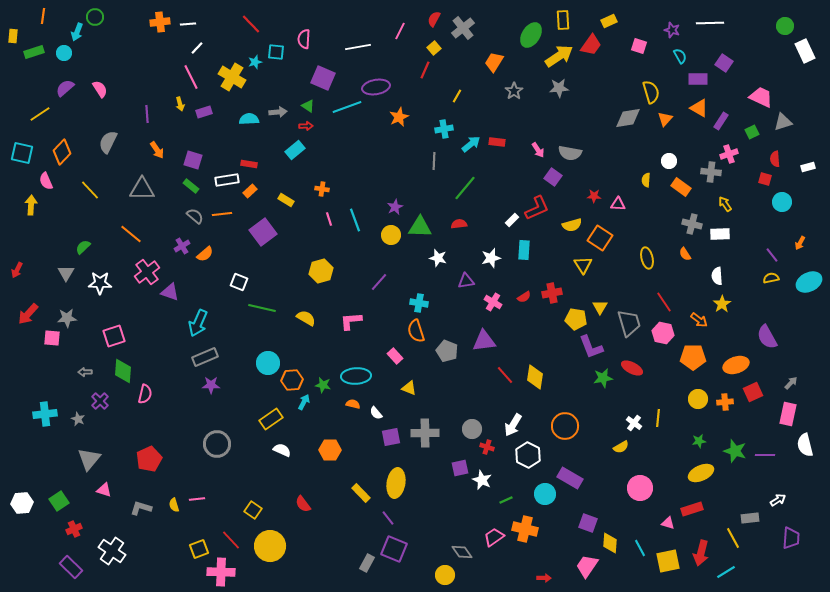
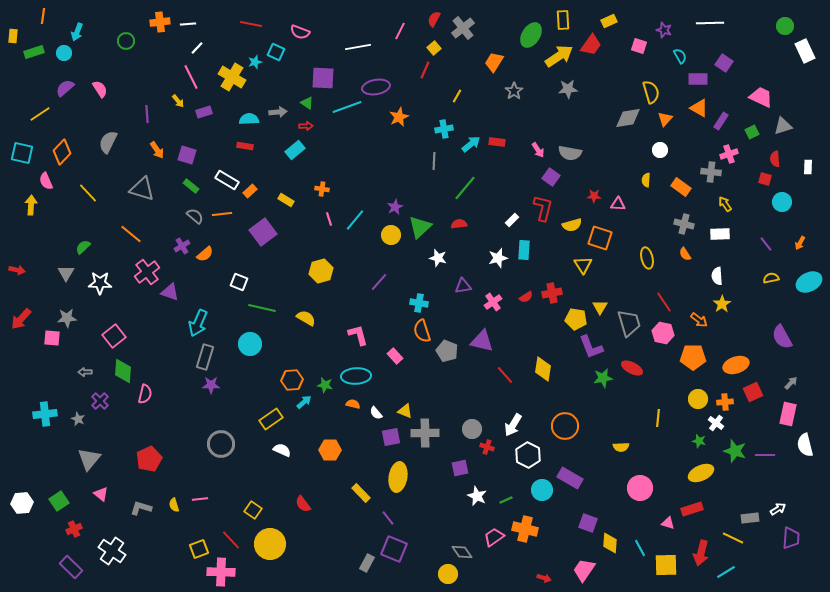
green circle at (95, 17): moved 31 px right, 24 px down
red line at (251, 24): rotated 35 degrees counterclockwise
purple star at (672, 30): moved 8 px left
pink semicircle at (304, 39): moved 4 px left, 7 px up; rotated 72 degrees counterclockwise
cyan square at (276, 52): rotated 18 degrees clockwise
purple square at (323, 78): rotated 20 degrees counterclockwise
gray star at (559, 88): moved 9 px right, 1 px down
yellow arrow at (180, 104): moved 2 px left, 3 px up; rotated 24 degrees counterclockwise
green triangle at (308, 106): moved 1 px left, 3 px up
gray triangle at (783, 122): moved 4 px down
purple square at (193, 160): moved 6 px left, 5 px up
white circle at (669, 161): moved 9 px left, 11 px up
red rectangle at (249, 164): moved 4 px left, 18 px up
white rectangle at (808, 167): rotated 72 degrees counterclockwise
purple square at (553, 177): moved 2 px left
white rectangle at (227, 180): rotated 40 degrees clockwise
gray triangle at (142, 189): rotated 16 degrees clockwise
yellow line at (90, 190): moved 2 px left, 3 px down
red L-shape at (537, 208): moved 6 px right; rotated 52 degrees counterclockwise
cyan line at (355, 220): rotated 60 degrees clockwise
gray cross at (692, 224): moved 8 px left
green triangle at (420, 227): rotated 45 degrees counterclockwise
orange square at (600, 238): rotated 15 degrees counterclockwise
purple line at (772, 255): moved 6 px left, 11 px up
white star at (491, 258): moved 7 px right
red arrow at (17, 270): rotated 105 degrees counterclockwise
purple triangle at (466, 281): moved 3 px left, 5 px down
red semicircle at (524, 297): moved 2 px right
pink cross at (493, 302): rotated 24 degrees clockwise
red arrow at (28, 314): moved 7 px left, 5 px down
pink L-shape at (351, 321): moved 7 px right, 14 px down; rotated 80 degrees clockwise
orange semicircle at (416, 331): moved 6 px right
pink square at (114, 336): rotated 20 degrees counterclockwise
purple semicircle at (767, 337): moved 15 px right
purple triangle at (484, 341): moved 2 px left; rotated 20 degrees clockwise
gray rectangle at (205, 357): rotated 50 degrees counterclockwise
cyan circle at (268, 363): moved 18 px left, 19 px up
yellow diamond at (535, 377): moved 8 px right, 8 px up
green star at (323, 385): moved 2 px right
yellow triangle at (409, 388): moved 4 px left, 23 px down
cyan arrow at (304, 402): rotated 21 degrees clockwise
white cross at (634, 423): moved 82 px right
green star at (699, 441): rotated 24 degrees clockwise
gray circle at (217, 444): moved 4 px right
yellow semicircle at (621, 447): rotated 28 degrees clockwise
white star at (482, 480): moved 5 px left, 16 px down
yellow ellipse at (396, 483): moved 2 px right, 6 px up
pink triangle at (104, 490): moved 3 px left, 4 px down; rotated 21 degrees clockwise
cyan circle at (545, 494): moved 3 px left, 4 px up
pink line at (197, 499): moved 3 px right
white arrow at (778, 500): moved 9 px down
yellow line at (733, 538): rotated 35 degrees counterclockwise
yellow circle at (270, 546): moved 2 px up
yellow square at (668, 561): moved 2 px left, 4 px down; rotated 10 degrees clockwise
pink trapezoid at (587, 566): moved 3 px left, 4 px down
yellow circle at (445, 575): moved 3 px right, 1 px up
red arrow at (544, 578): rotated 16 degrees clockwise
